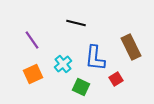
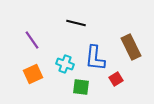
cyan cross: moved 2 px right; rotated 30 degrees counterclockwise
green square: rotated 18 degrees counterclockwise
